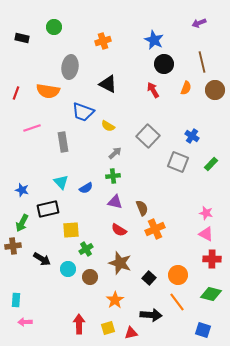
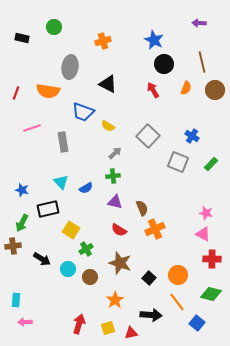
purple arrow at (199, 23): rotated 24 degrees clockwise
yellow square at (71, 230): rotated 36 degrees clockwise
pink triangle at (206, 234): moved 3 px left
red arrow at (79, 324): rotated 18 degrees clockwise
blue square at (203, 330): moved 6 px left, 7 px up; rotated 21 degrees clockwise
